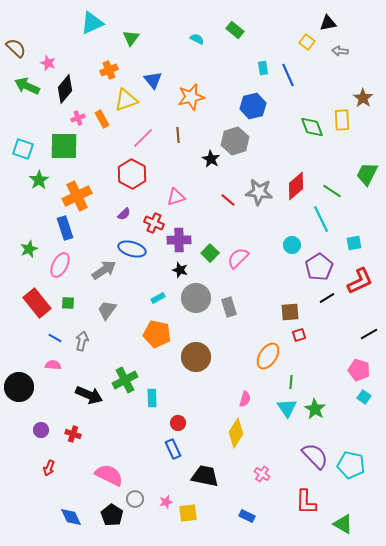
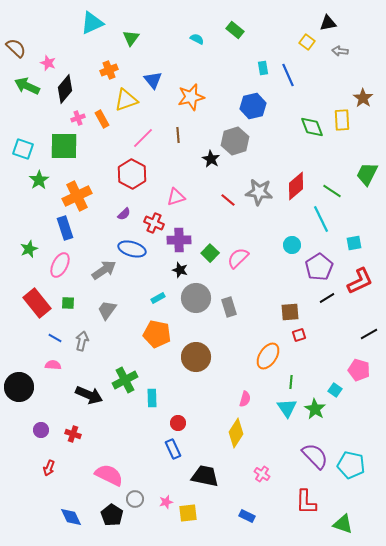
cyan square at (364, 397): moved 29 px left, 7 px up
green triangle at (343, 524): rotated 10 degrees counterclockwise
